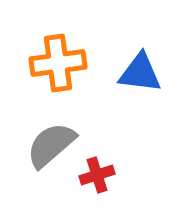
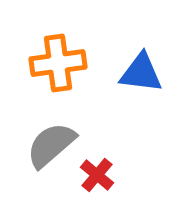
blue triangle: moved 1 px right
red cross: rotated 32 degrees counterclockwise
